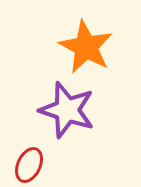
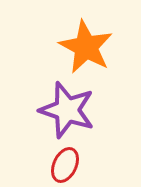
red ellipse: moved 36 px right
